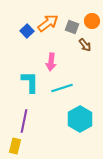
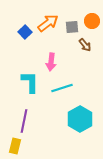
gray square: rotated 24 degrees counterclockwise
blue square: moved 2 px left, 1 px down
